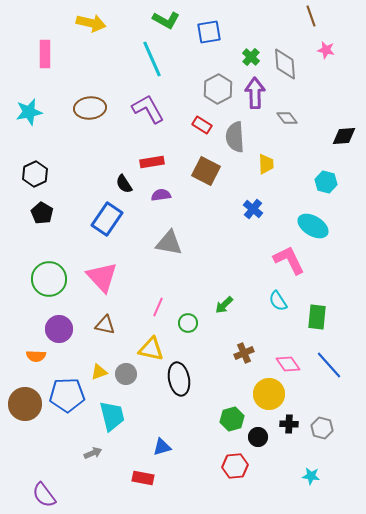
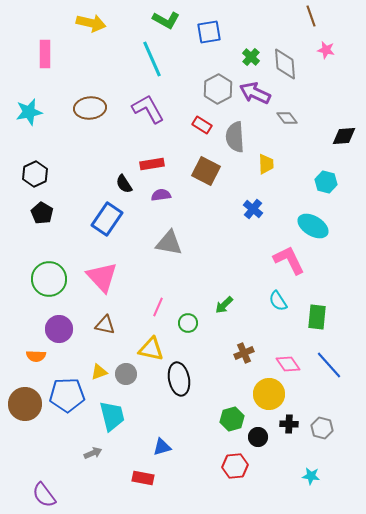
purple arrow at (255, 93): rotated 64 degrees counterclockwise
red rectangle at (152, 162): moved 2 px down
